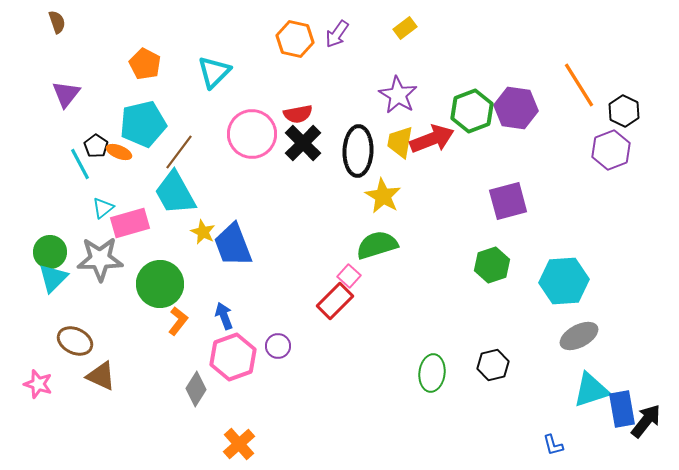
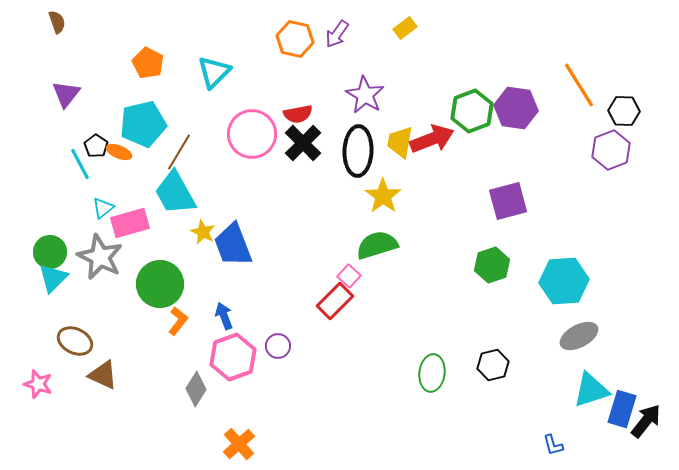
orange pentagon at (145, 64): moved 3 px right, 1 px up
purple star at (398, 95): moved 33 px left
black hexagon at (624, 111): rotated 24 degrees counterclockwise
brown line at (179, 152): rotated 6 degrees counterclockwise
yellow star at (383, 196): rotated 6 degrees clockwise
gray star at (100, 259): moved 2 px up; rotated 27 degrees clockwise
brown triangle at (101, 376): moved 2 px right, 1 px up
blue rectangle at (622, 409): rotated 27 degrees clockwise
